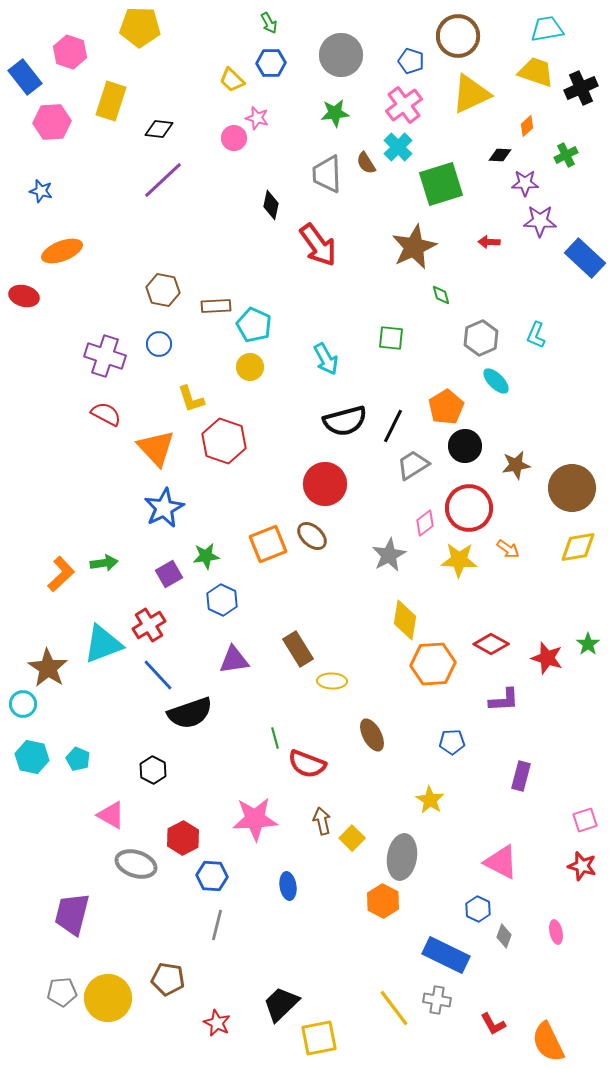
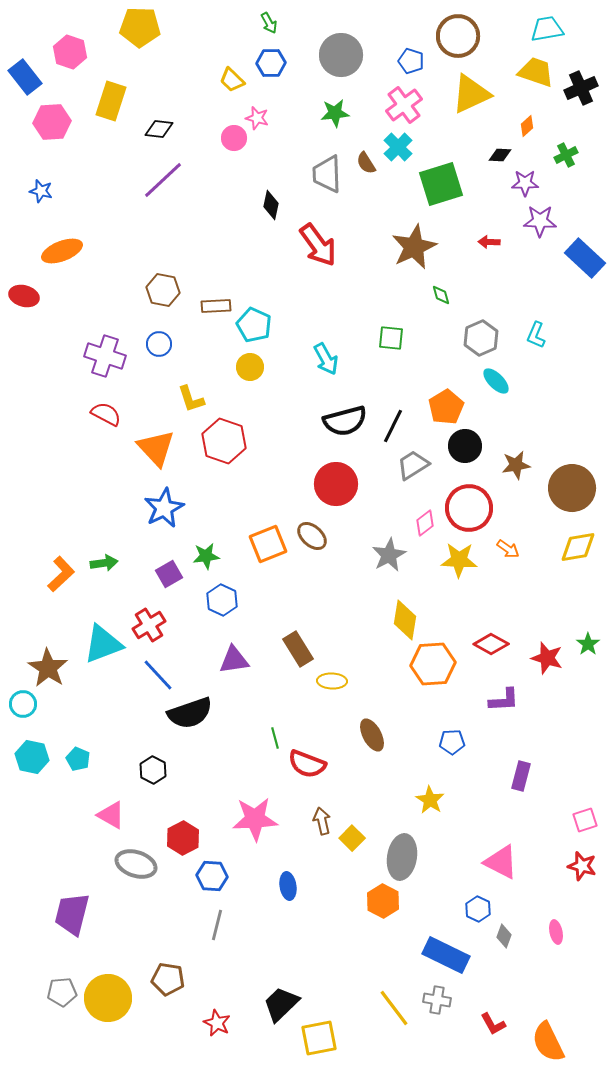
red circle at (325, 484): moved 11 px right
